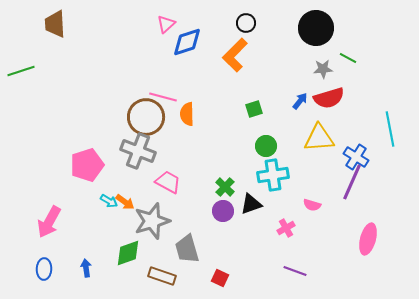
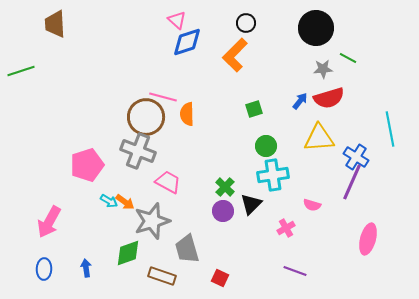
pink triangle at (166, 24): moved 11 px right, 4 px up; rotated 36 degrees counterclockwise
black triangle at (251, 204): rotated 25 degrees counterclockwise
